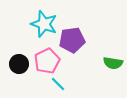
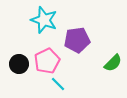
cyan star: moved 4 px up
purple pentagon: moved 5 px right
green semicircle: rotated 54 degrees counterclockwise
